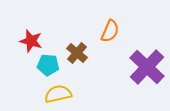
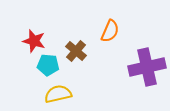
red star: moved 3 px right
brown cross: moved 1 px left, 2 px up
purple cross: rotated 33 degrees clockwise
